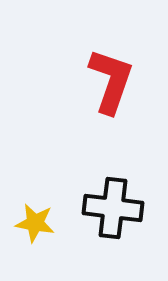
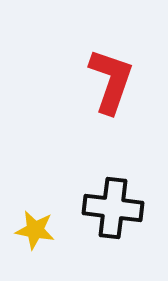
yellow star: moved 7 px down
